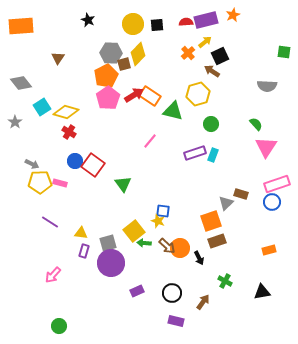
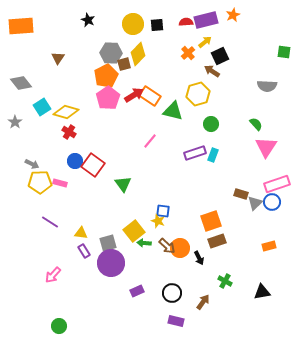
gray triangle at (226, 203): moved 29 px right
orange rectangle at (269, 250): moved 4 px up
purple rectangle at (84, 251): rotated 48 degrees counterclockwise
